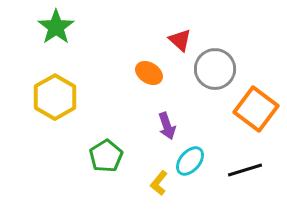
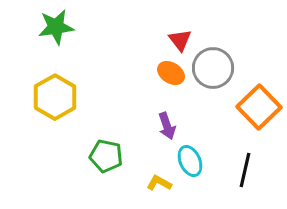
green star: rotated 27 degrees clockwise
red triangle: rotated 10 degrees clockwise
gray circle: moved 2 px left, 1 px up
orange ellipse: moved 22 px right
orange square: moved 3 px right, 2 px up; rotated 9 degrees clockwise
green pentagon: rotated 28 degrees counterclockwise
cyan ellipse: rotated 64 degrees counterclockwise
black line: rotated 60 degrees counterclockwise
yellow L-shape: rotated 80 degrees clockwise
